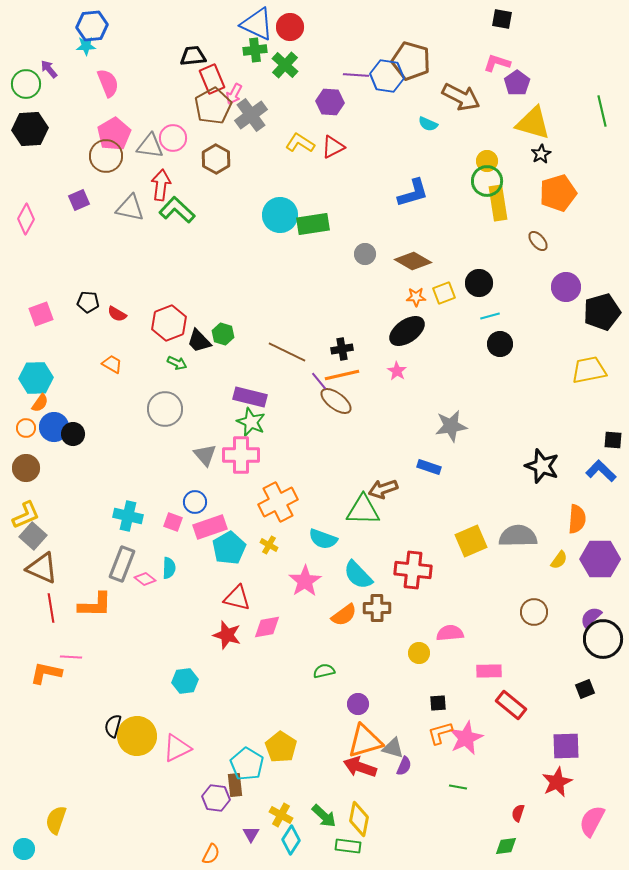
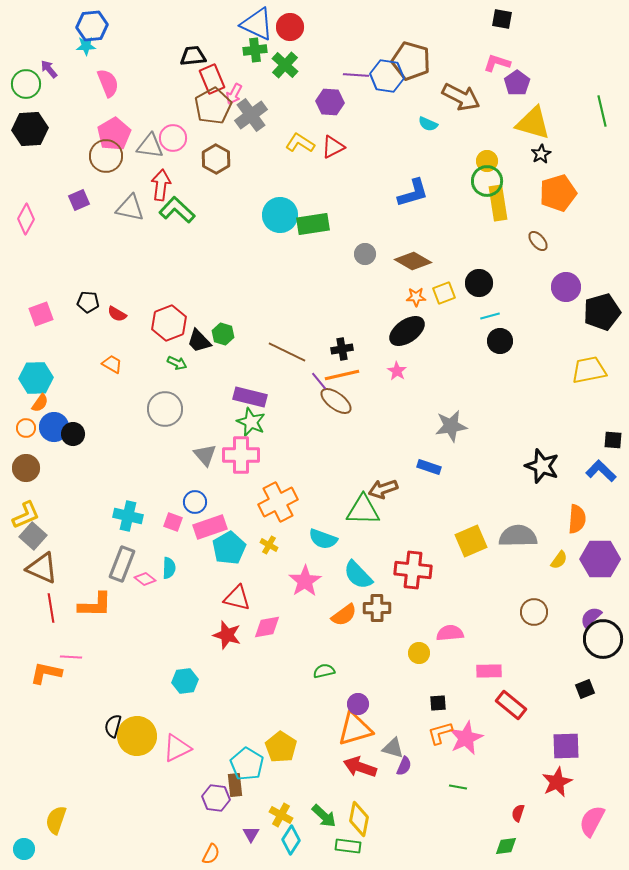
black circle at (500, 344): moved 3 px up
orange triangle at (365, 741): moved 10 px left, 12 px up
